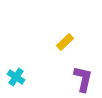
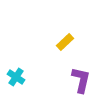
purple L-shape: moved 2 px left, 1 px down
